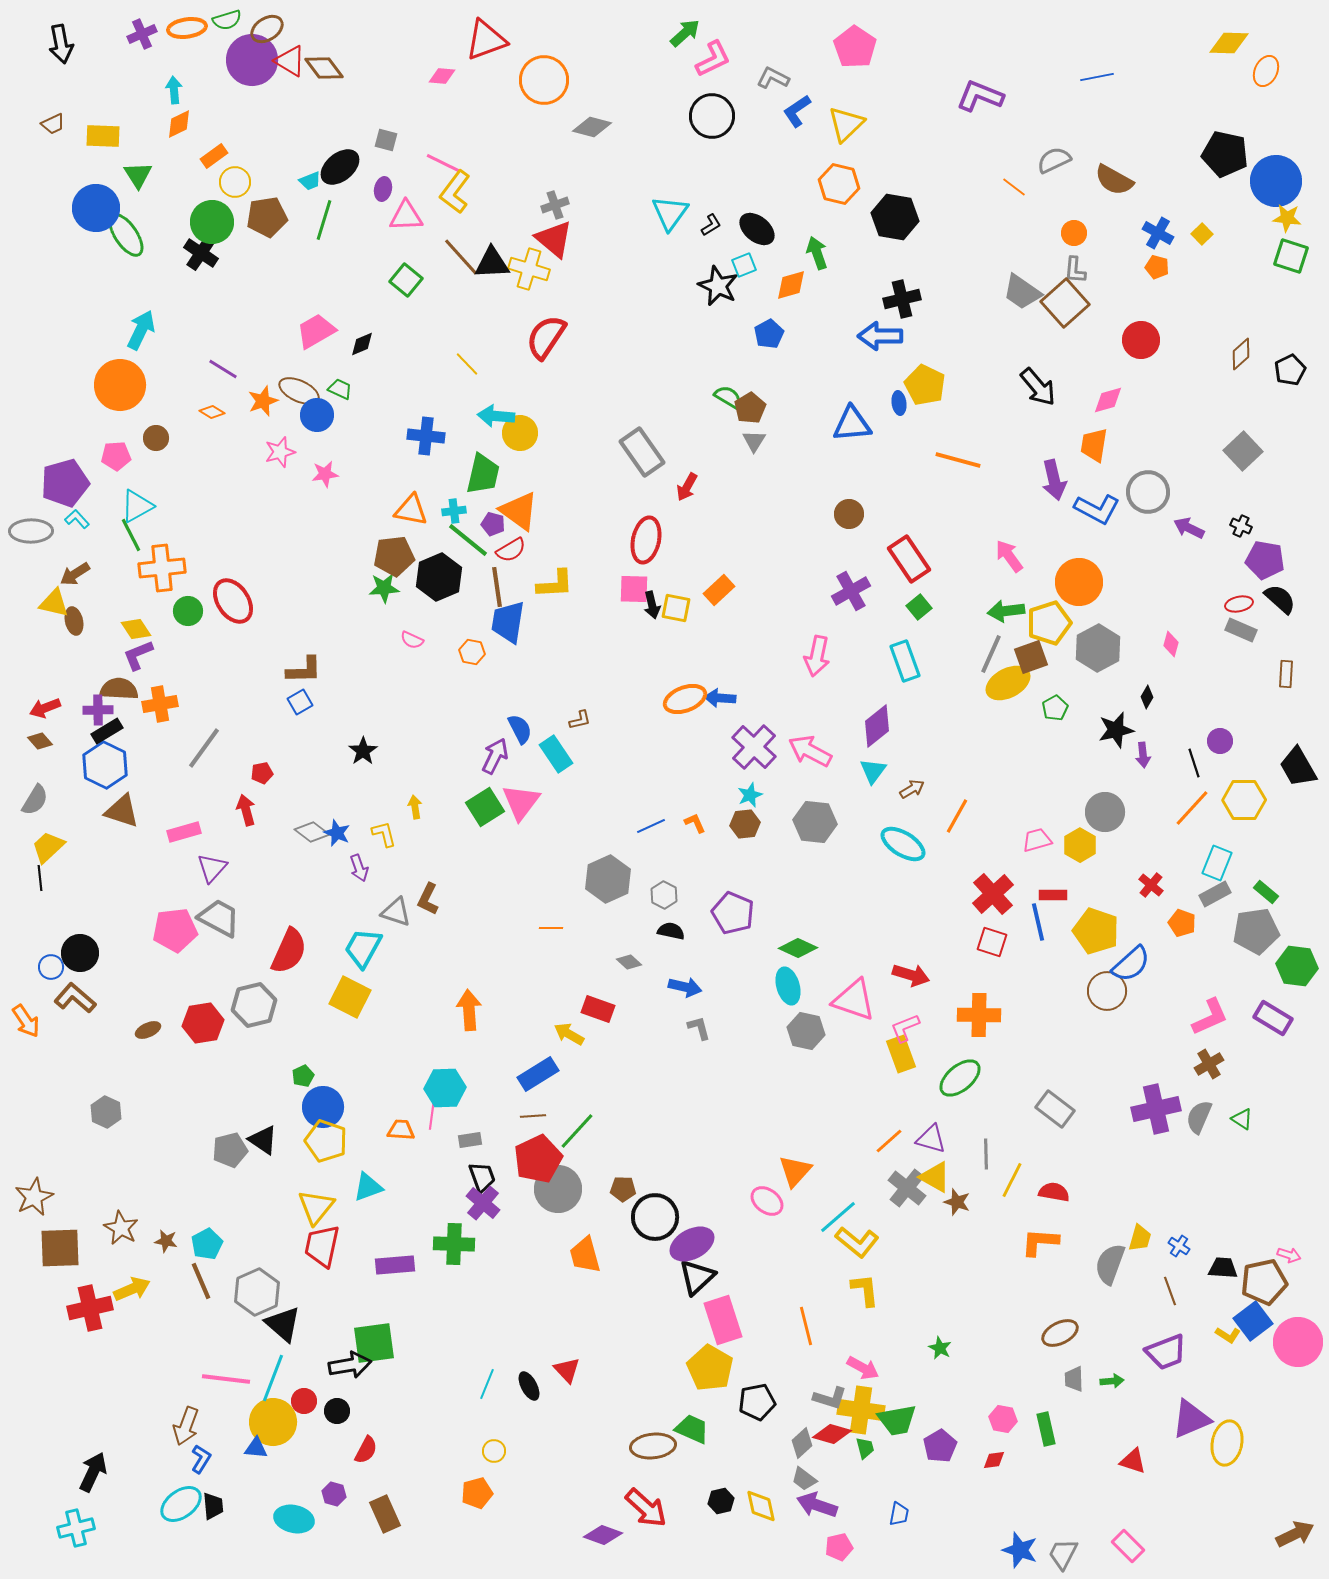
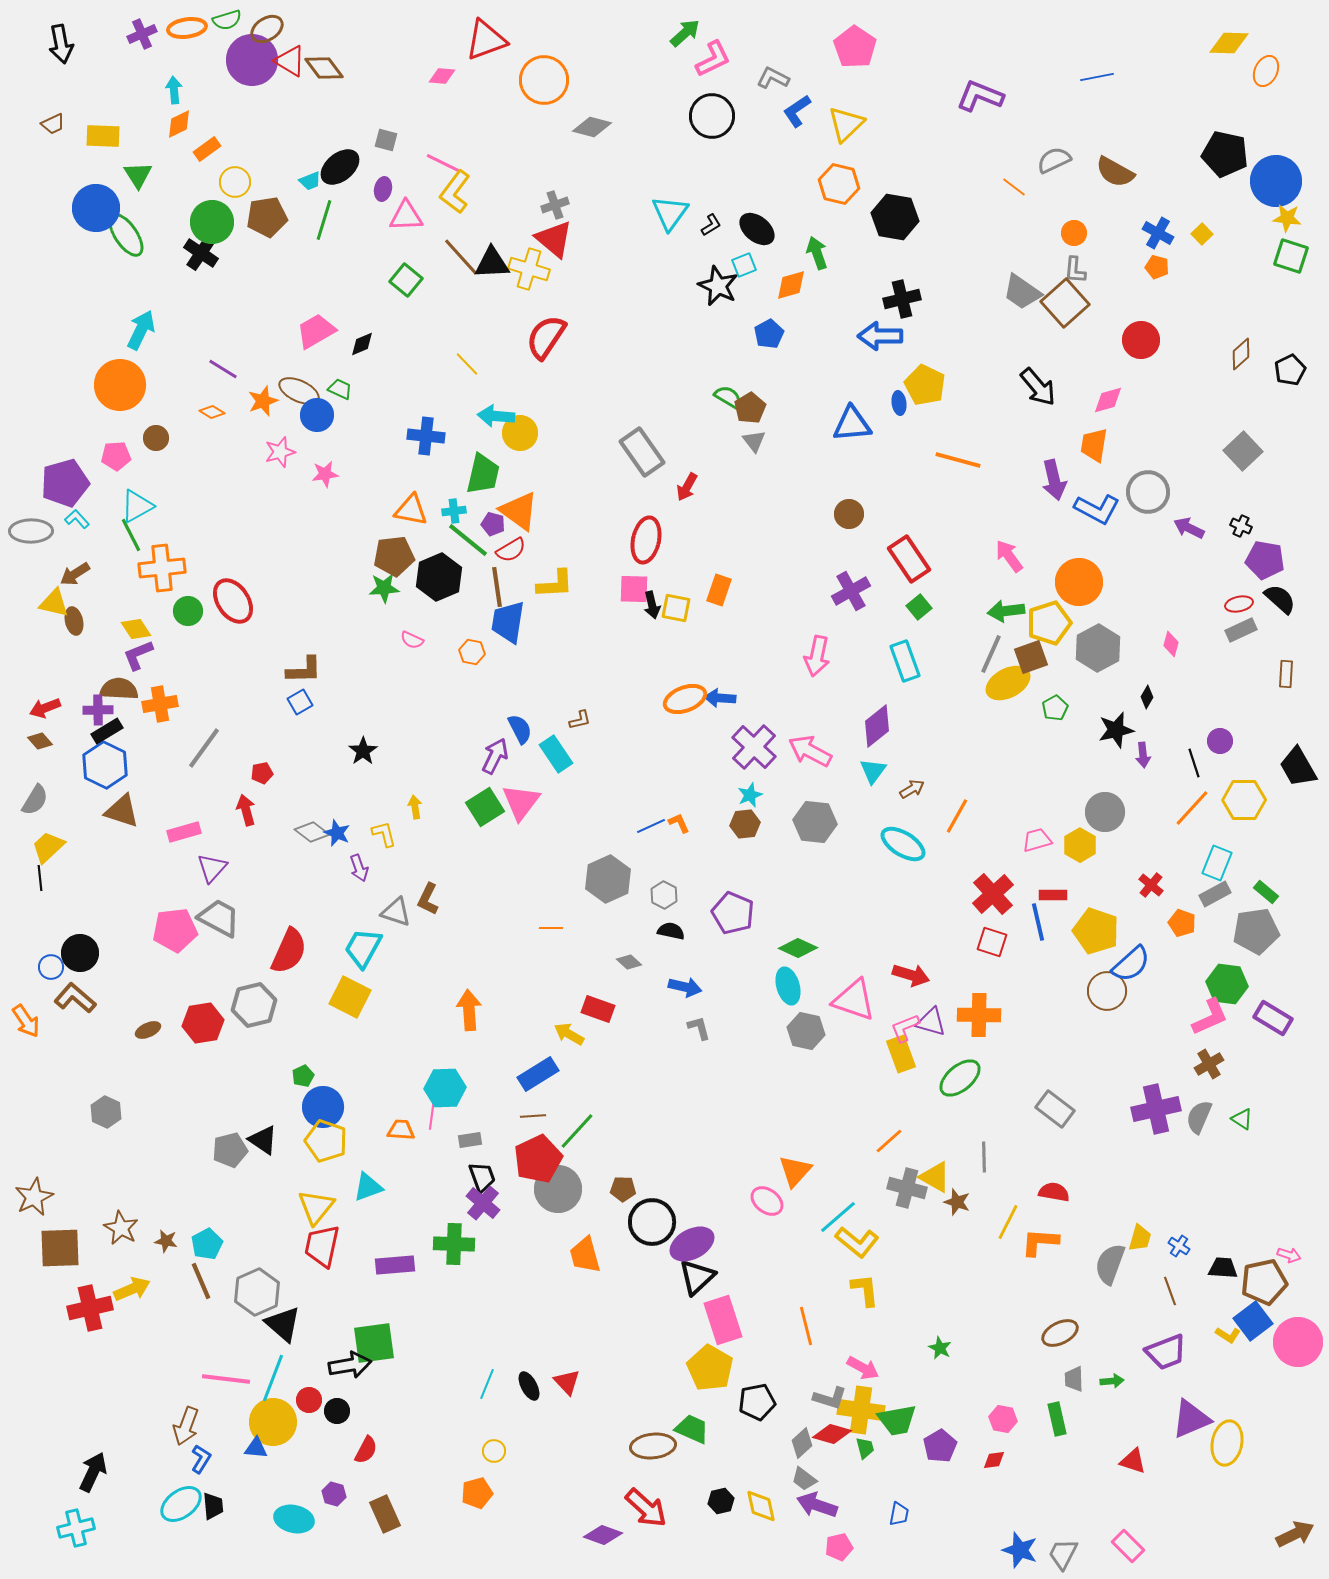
orange rectangle at (214, 156): moved 7 px left, 7 px up
brown semicircle at (1114, 180): moved 1 px right, 8 px up
gray triangle at (754, 441): rotated 10 degrees counterclockwise
orange rectangle at (719, 590): rotated 28 degrees counterclockwise
gray rectangle at (1241, 630): rotated 48 degrees counterclockwise
orange L-shape at (695, 823): moved 16 px left
green hexagon at (1297, 966): moved 70 px left, 18 px down
purple triangle at (931, 1139): moved 117 px up
gray line at (986, 1154): moved 2 px left, 3 px down
yellow line at (1012, 1180): moved 4 px left, 42 px down
gray cross at (907, 1188): rotated 24 degrees counterclockwise
black circle at (655, 1217): moved 3 px left, 5 px down
red triangle at (567, 1370): moved 12 px down
red circle at (304, 1401): moved 5 px right, 1 px up
green rectangle at (1046, 1429): moved 11 px right, 10 px up
